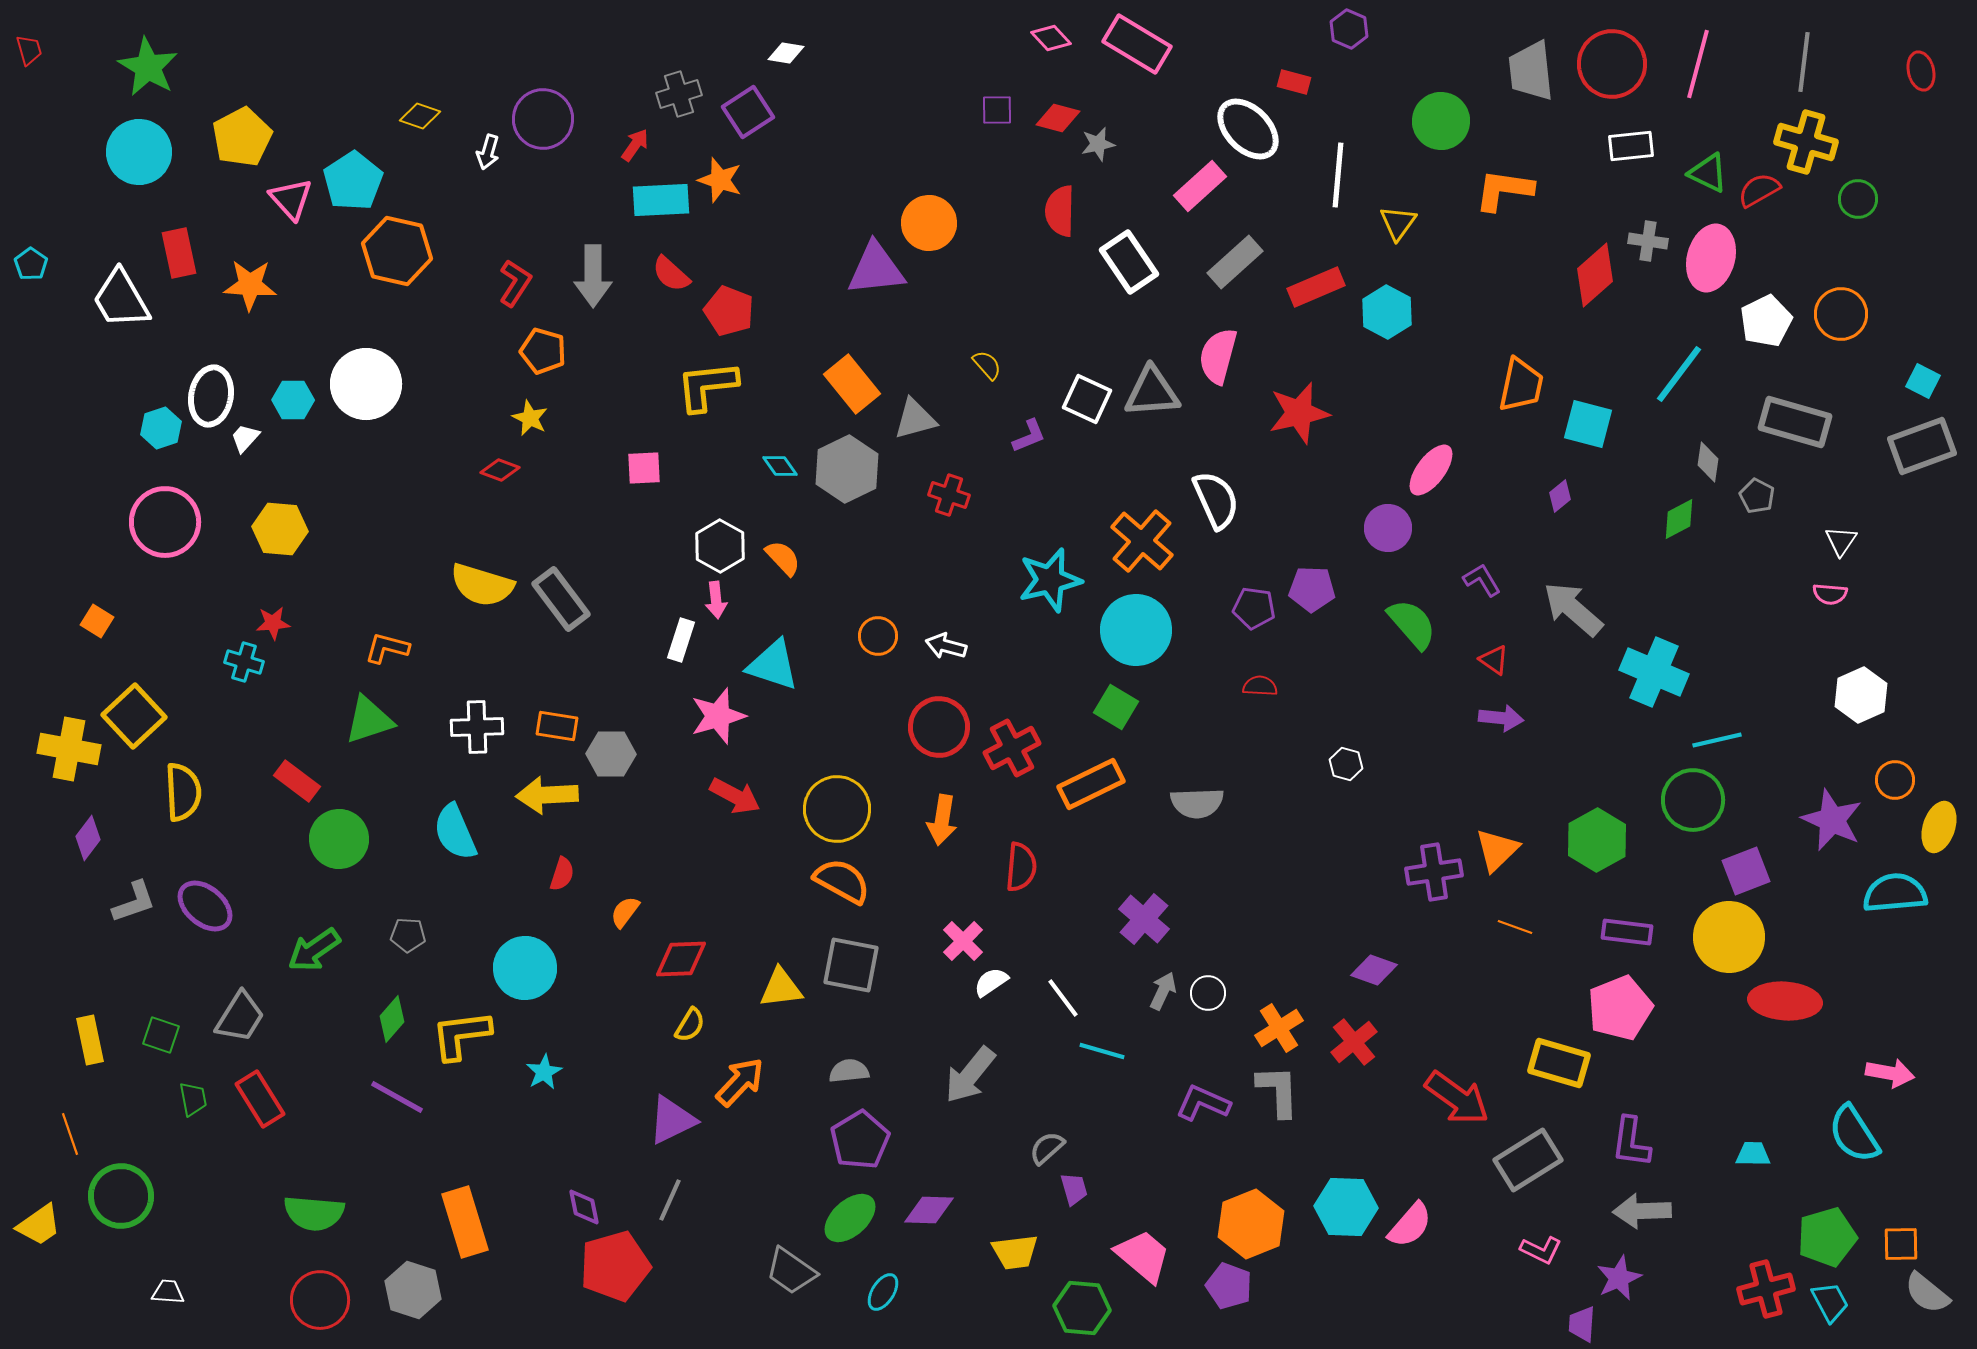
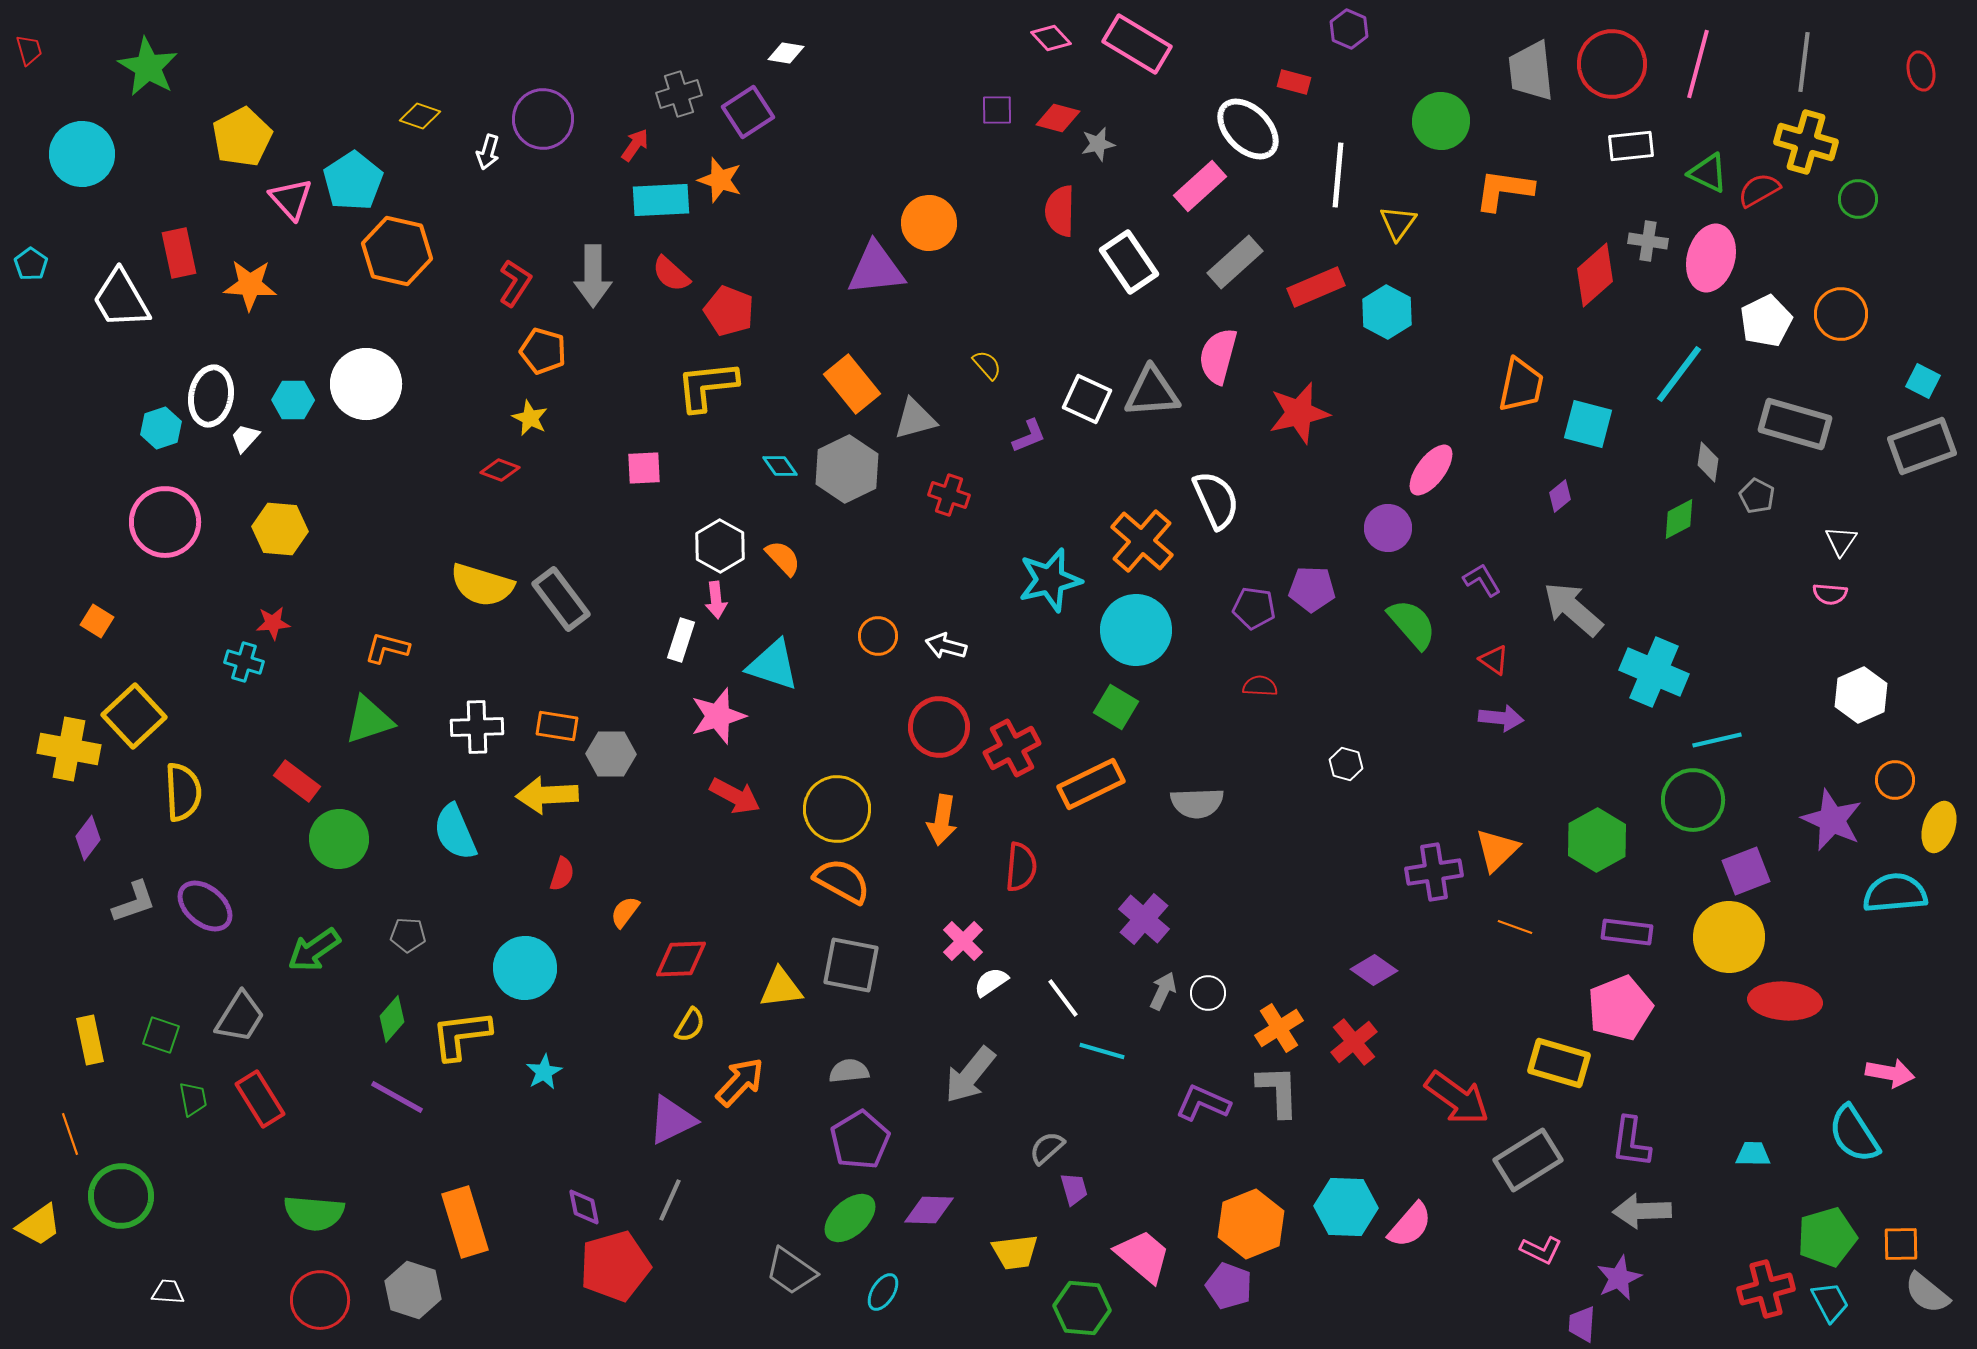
cyan circle at (139, 152): moved 57 px left, 2 px down
gray rectangle at (1795, 422): moved 2 px down
purple diamond at (1374, 970): rotated 15 degrees clockwise
